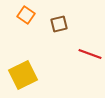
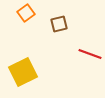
orange square: moved 2 px up; rotated 18 degrees clockwise
yellow square: moved 3 px up
